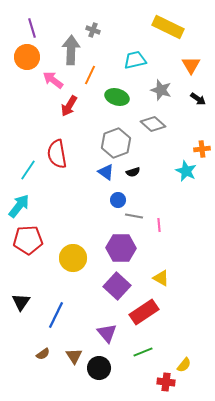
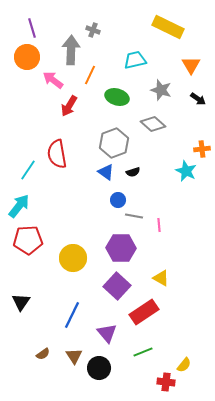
gray hexagon: moved 2 px left
blue line: moved 16 px right
